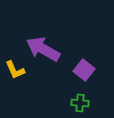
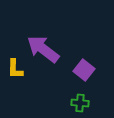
purple arrow: rotated 8 degrees clockwise
yellow L-shape: moved 1 px up; rotated 25 degrees clockwise
